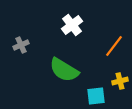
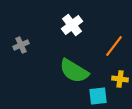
green semicircle: moved 10 px right, 1 px down
yellow cross: moved 2 px up; rotated 21 degrees clockwise
cyan square: moved 2 px right
